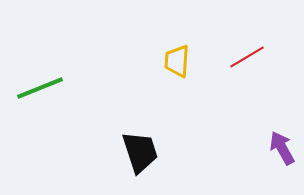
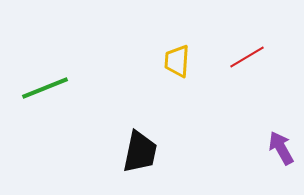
green line: moved 5 px right
purple arrow: moved 1 px left
black trapezoid: rotated 30 degrees clockwise
